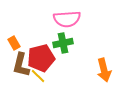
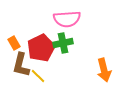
red pentagon: moved 10 px up; rotated 12 degrees counterclockwise
